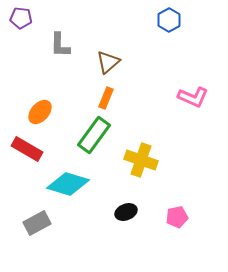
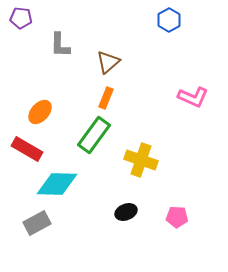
cyan diamond: moved 11 px left; rotated 15 degrees counterclockwise
pink pentagon: rotated 15 degrees clockwise
